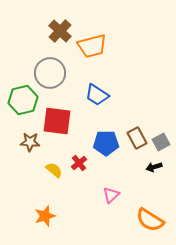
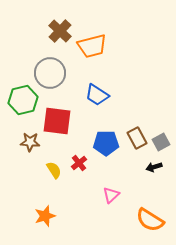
yellow semicircle: rotated 18 degrees clockwise
